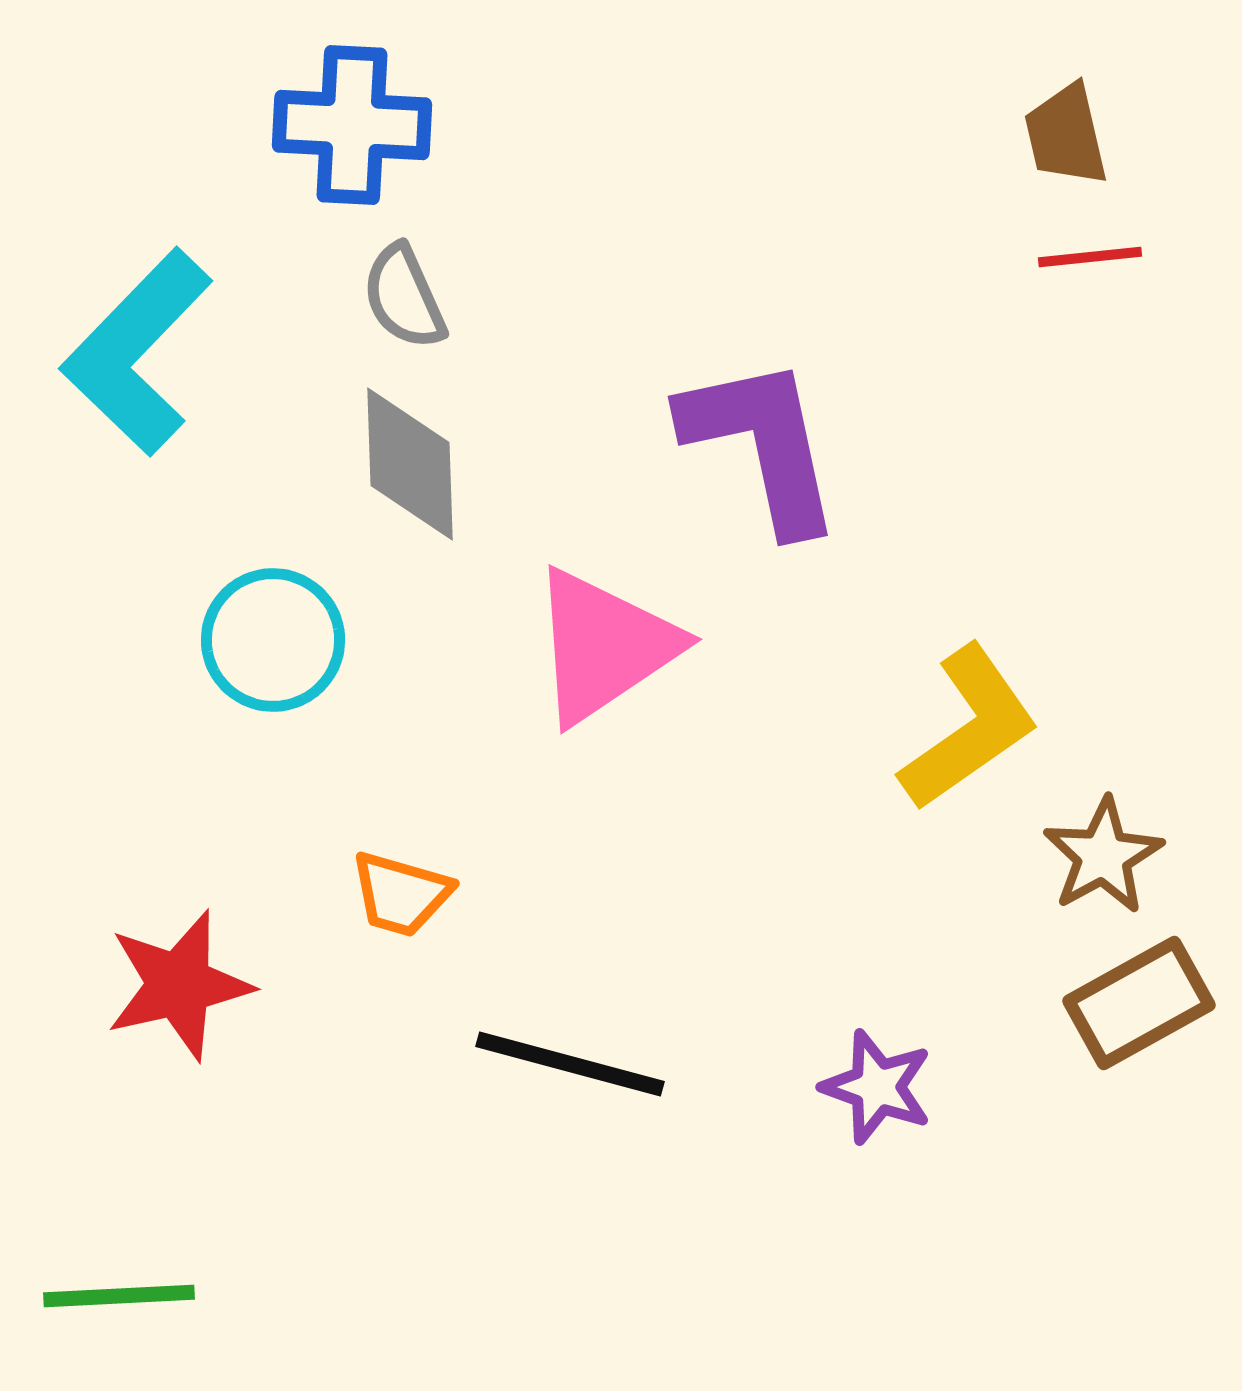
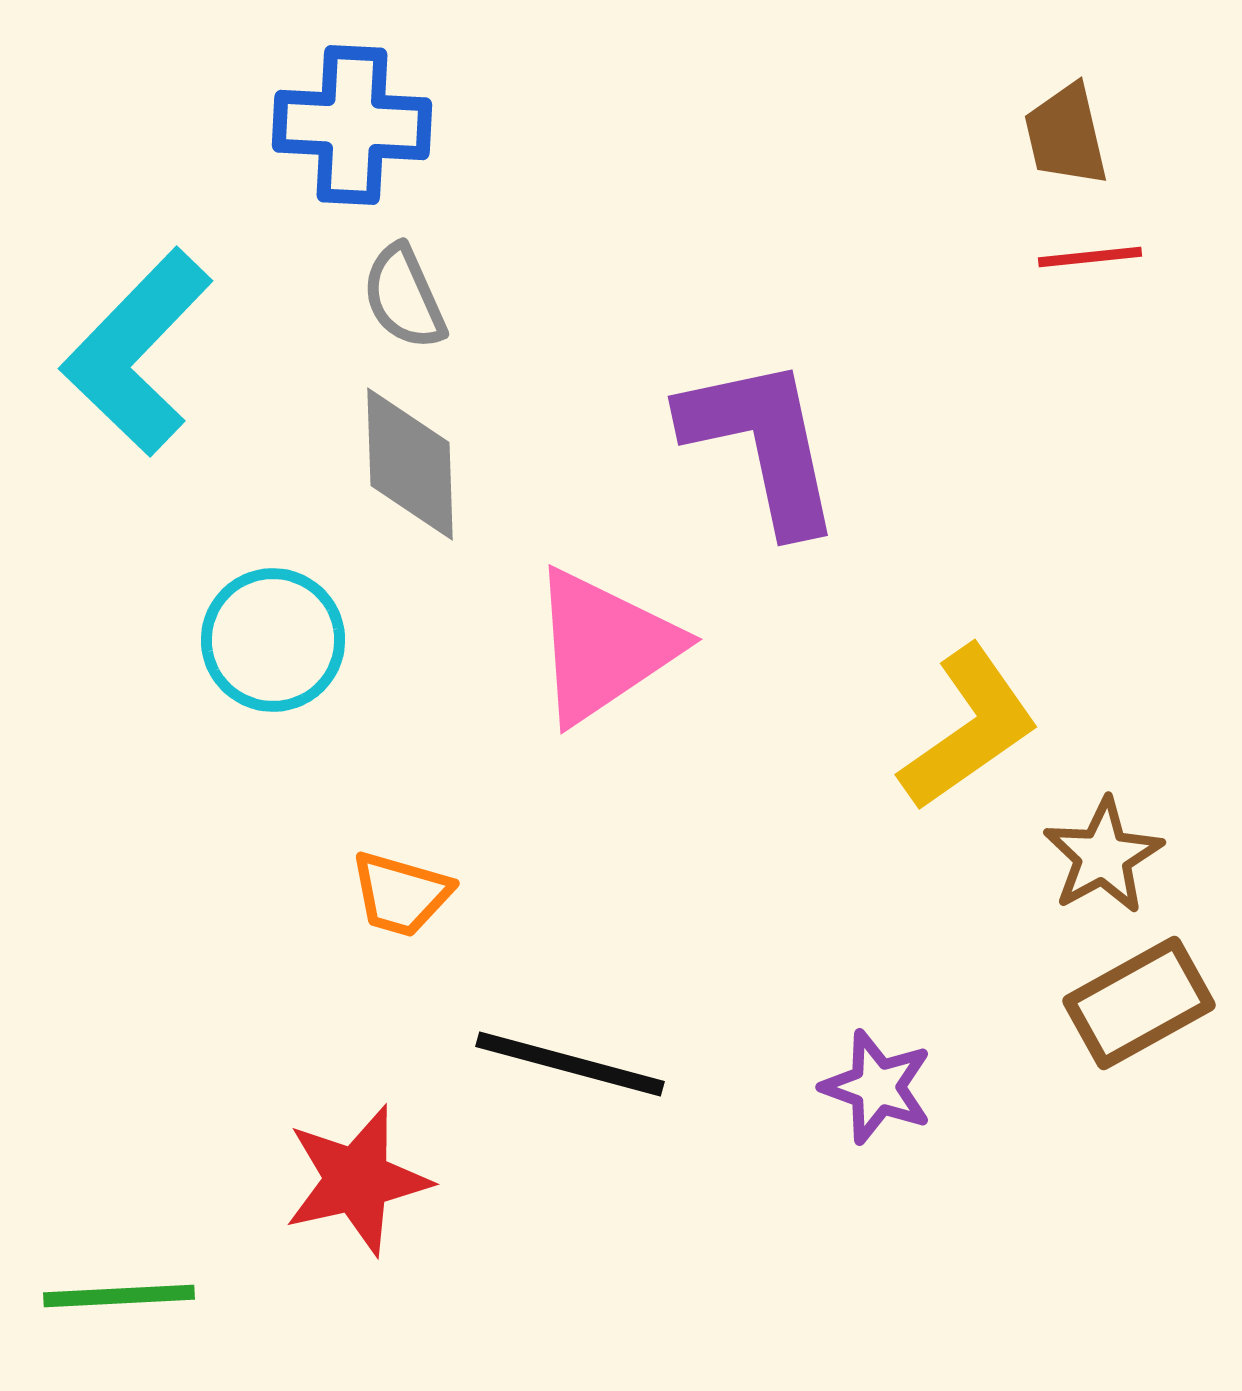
red star: moved 178 px right, 195 px down
